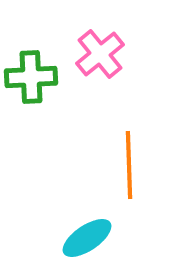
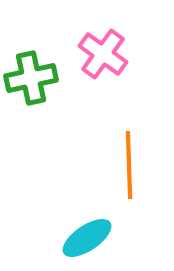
pink cross: moved 3 px right; rotated 15 degrees counterclockwise
green cross: moved 1 px down; rotated 9 degrees counterclockwise
